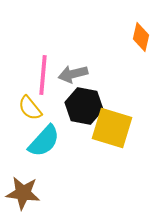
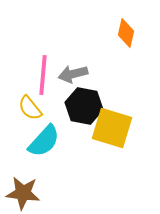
orange diamond: moved 15 px left, 4 px up
